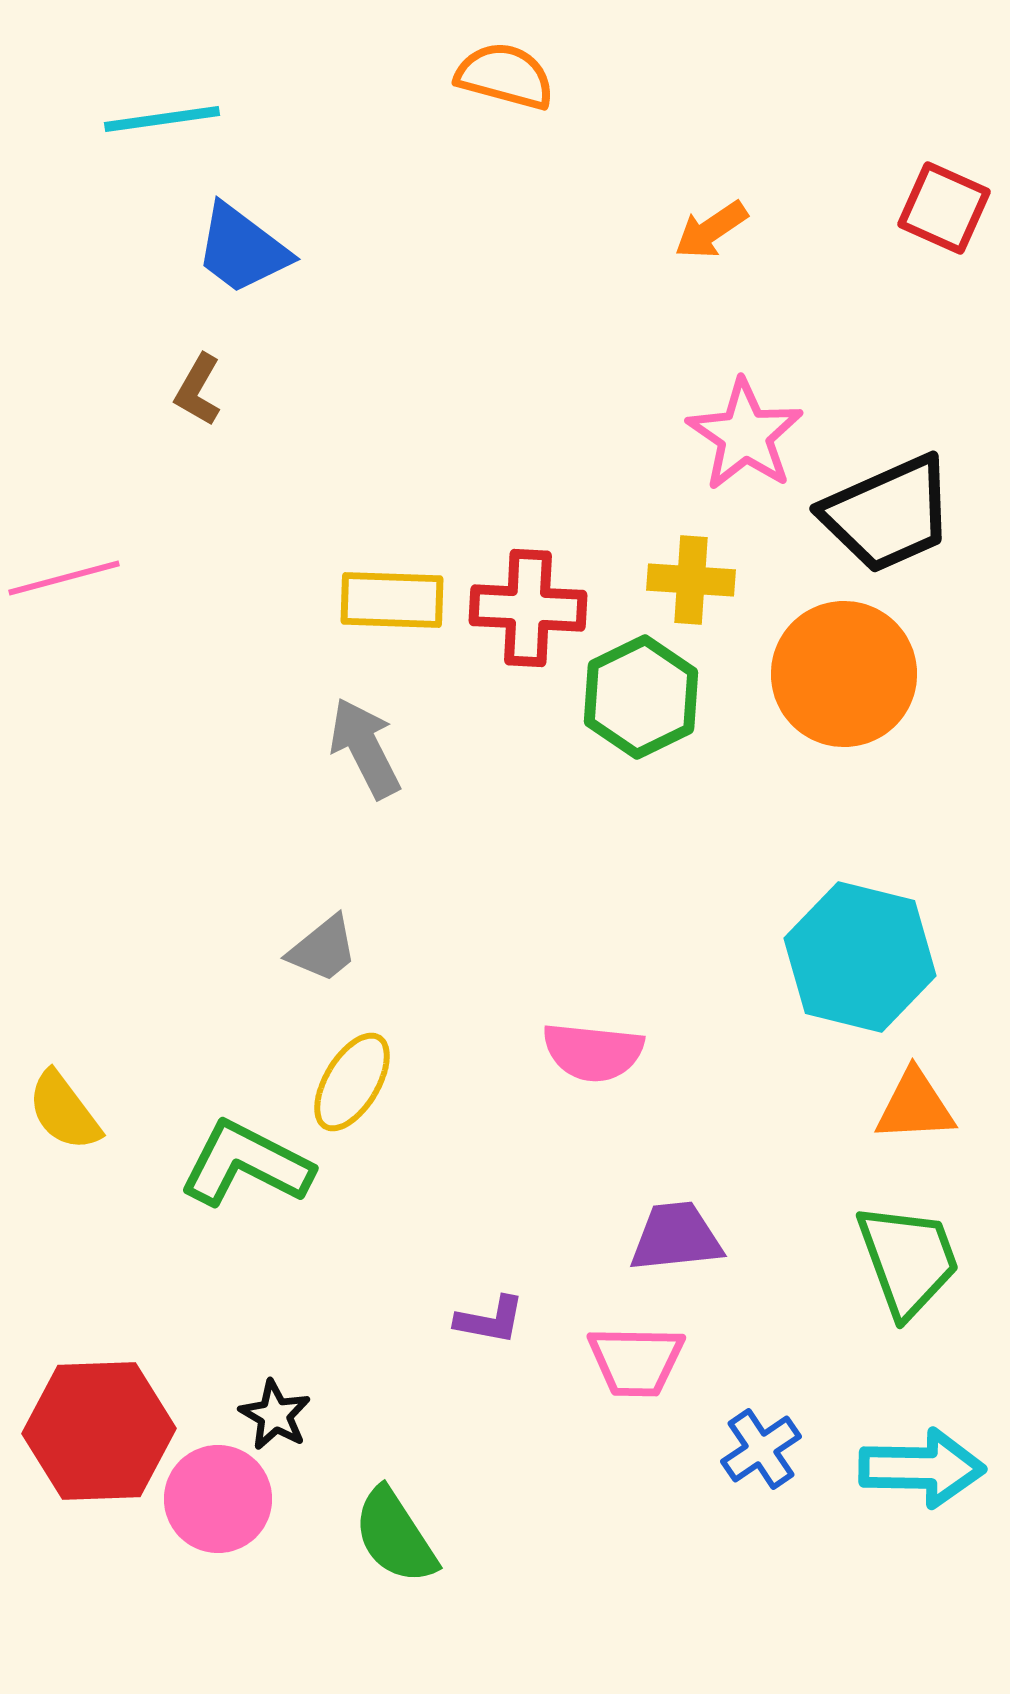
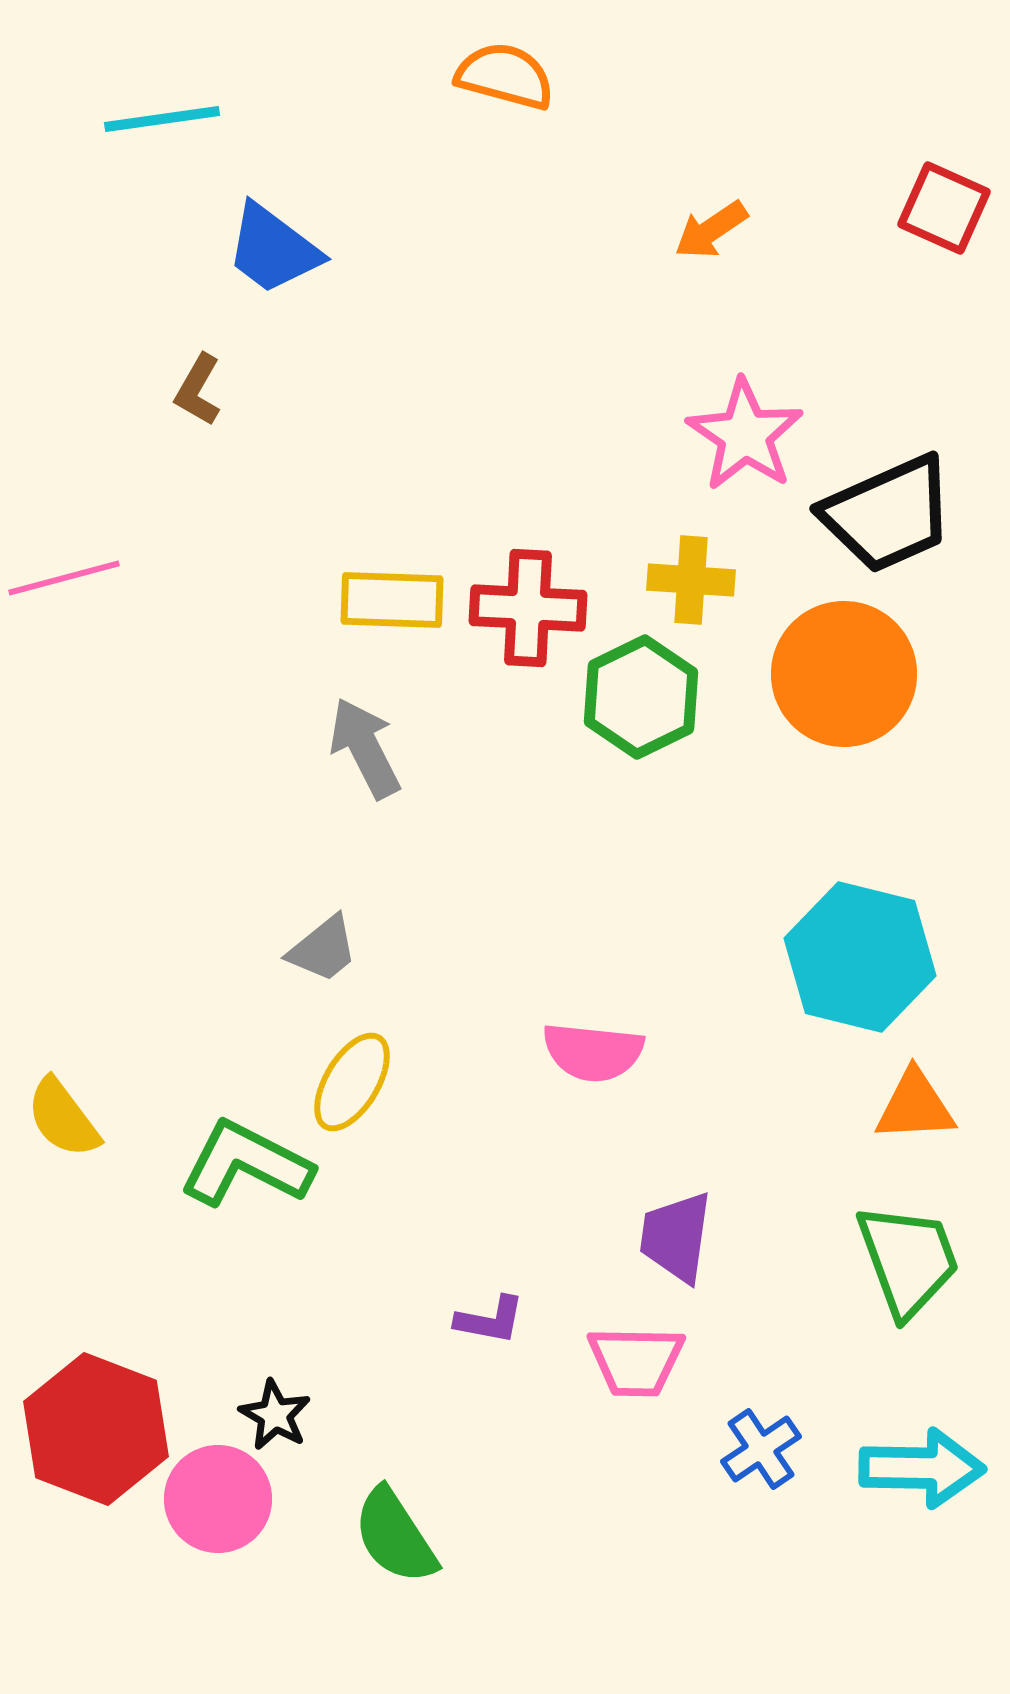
blue trapezoid: moved 31 px right
yellow semicircle: moved 1 px left, 7 px down
purple trapezoid: rotated 76 degrees counterclockwise
red hexagon: moved 3 px left, 2 px up; rotated 23 degrees clockwise
